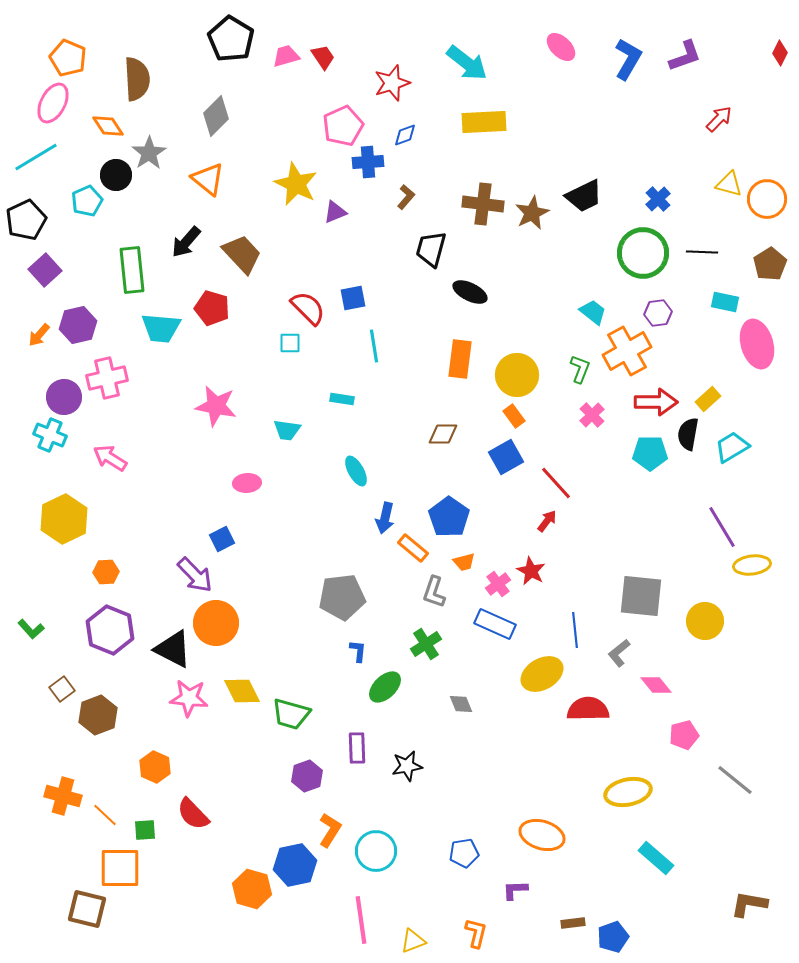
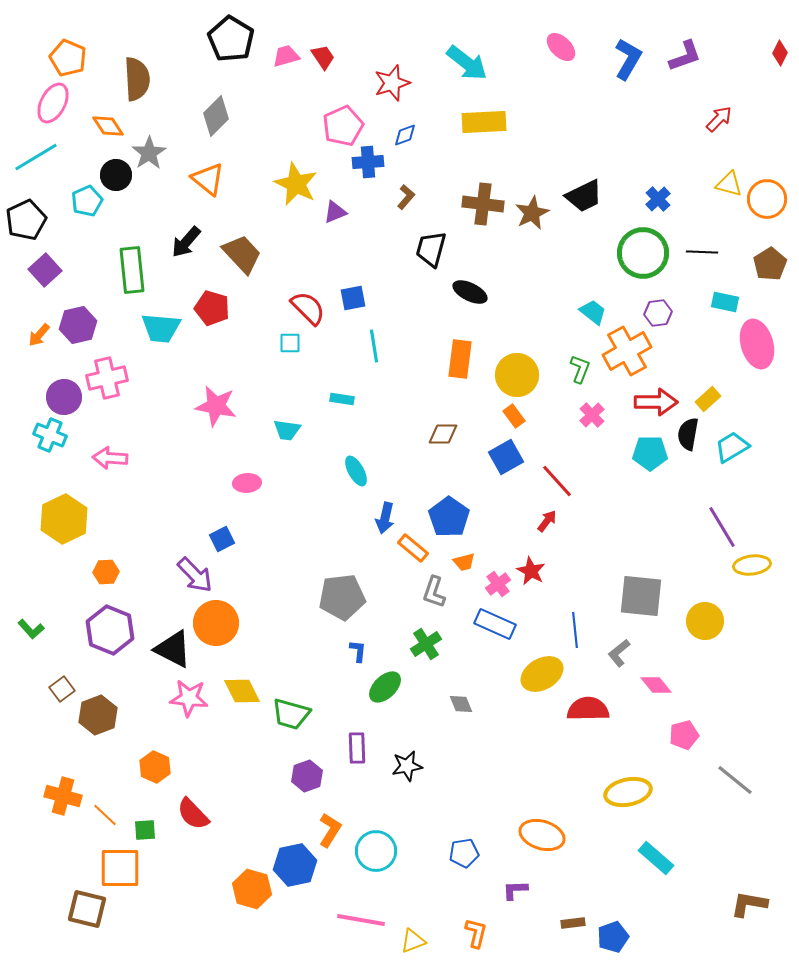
pink arrow at (110, 458): rotated 28 degrees counterclockwise
red line at (556, 483): moved 1 px right, 2 px up
pink line at (361, 920): rotated 72 degrees counterclockwise
